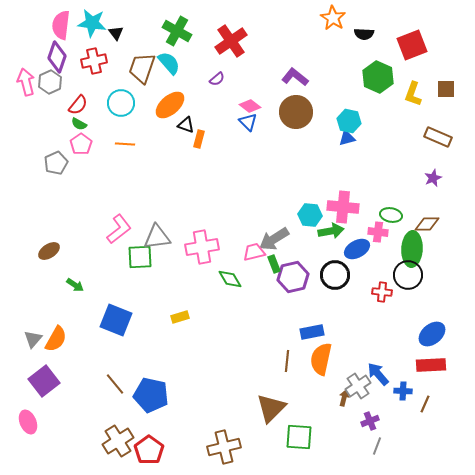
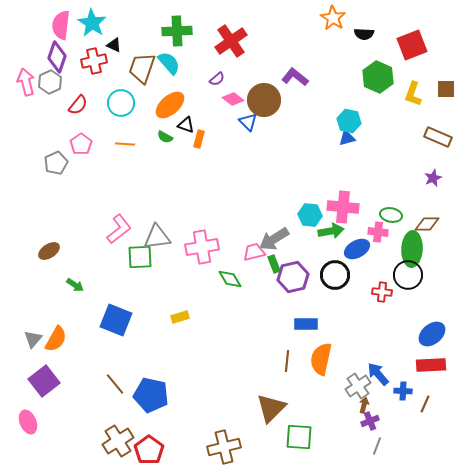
cyan star at (92, 23): rotated 24 degrees clockwise
green cross at (177, 31): rotated 32 degrees counterclockwise
black triangle at (116, 33): moved 2 px left, 12 px down; rotated 28 degrees counterclockwise
pink diamond at (250, 106): moved 17 px left, 7 px up
brown circle at (296, 112): moved 32 px left, 12 px up
green semicircle at (79, 124): moved 86 px right, 13 px down
blue rectangle at (312, 332): moved 6 px left, 8 px up; rotated 10 degrees clockwise
brown arrow at (344, 398): moved 20 px right, 7 px down
